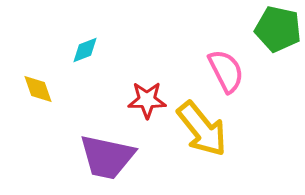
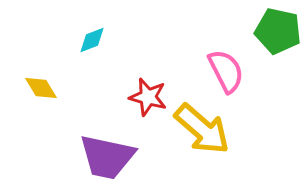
green pentagon: moved 2 px down
cyan diamond: moved 7 px right, 10 px up
yellow diamond: moved 3 px right, 1 px up; rotated 12 degrees counterclockwise
red star: moved 1 px right, 3 px up; rotated 15 degrees clockwise
yellow arrow: rotated 10 degrees counterclockwise
